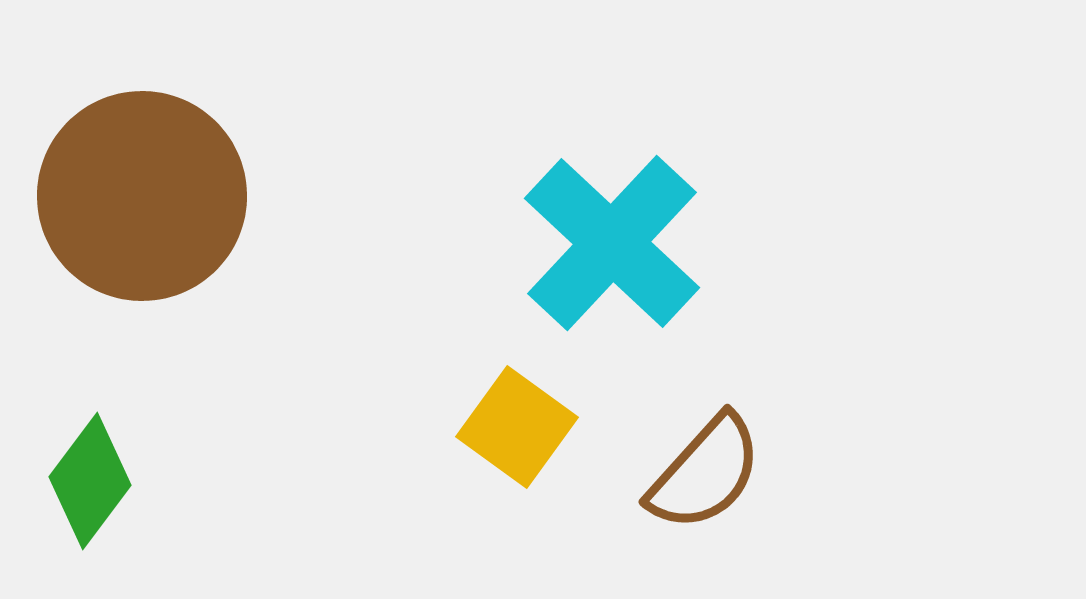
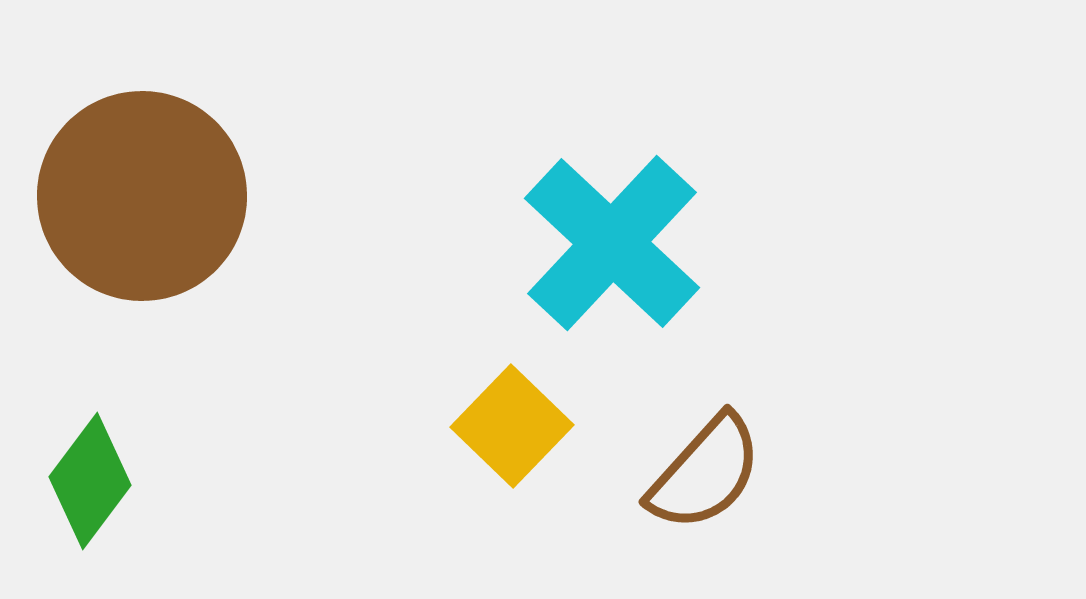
yellow square: moved 5 px left, 1 px up; rotated 8 degrees clockwise
